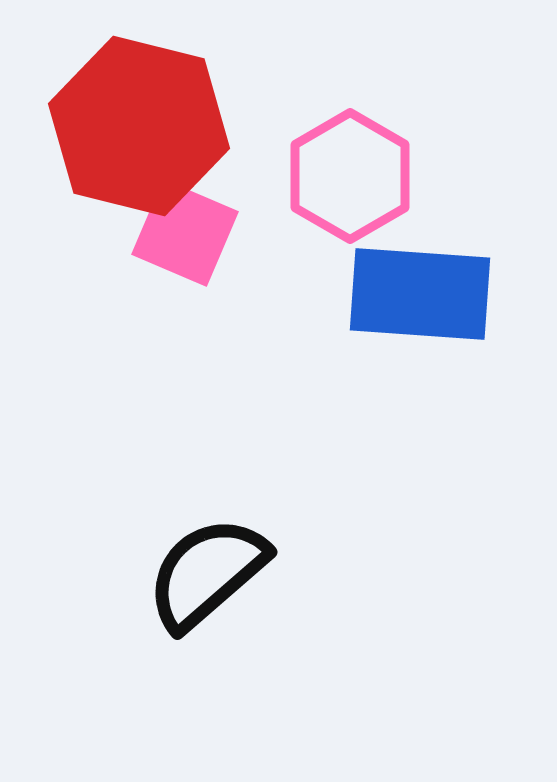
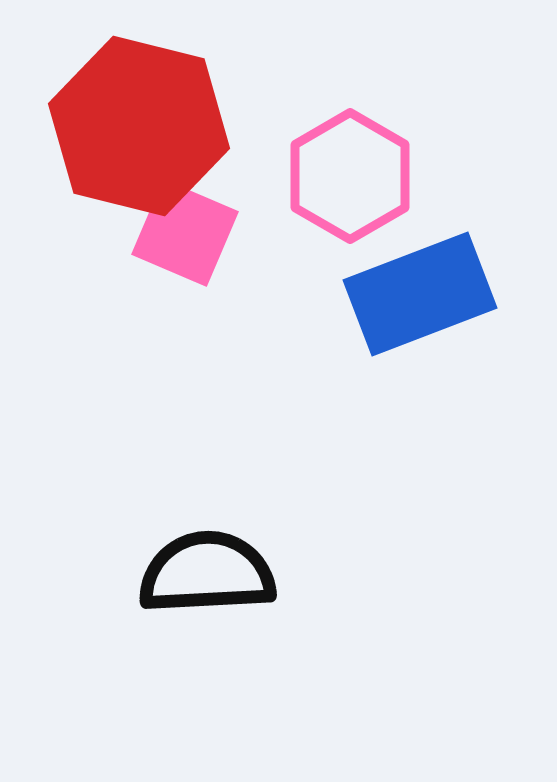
blue rectangle: rotated 25 degrees counterclockwise
black semicircle: rotated 38 degrees clockwise
